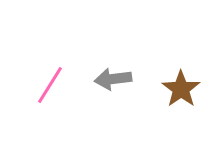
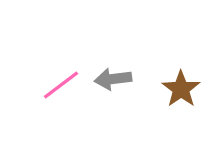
pink line: moved 11 px right; rotated 21 degrees clockwise
